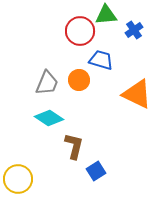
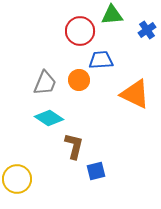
green triangle: moved 6 px right
blue cross: moved 13 px right
blue trapezoid: rotated 20 degrees counterclockwise
gray trapezoid: moved 2 px left
orange triangle: moved 2 px left
blue square: rotated 18 degrees clockwise
yellow circle: moved 1 px left
